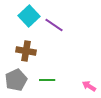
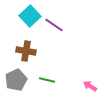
cyan square: moved 1 px right
green line: rotated 14 degrees clockwise
pink arrow: moved 1 px right
